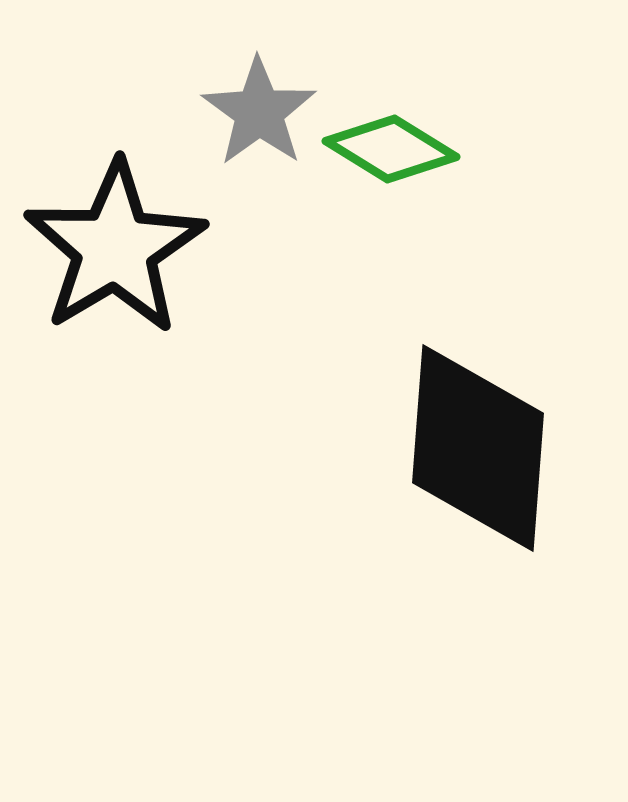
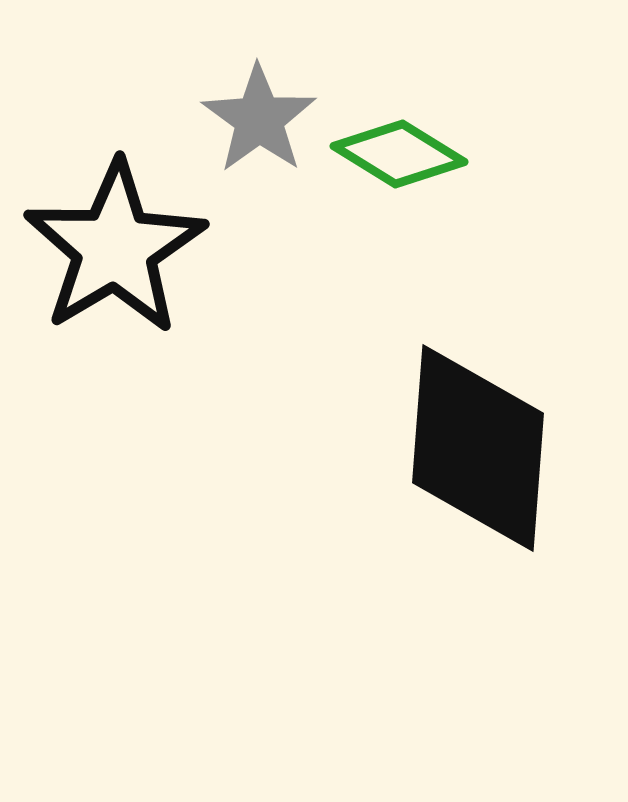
gray star: moved 7 px down
green diamond: moved 8 px right, 5 px down
